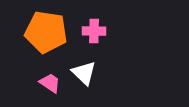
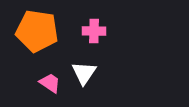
orange pentagon: moved 9 px left, 1 px up
white triangle: rotated 20 degrees clockwise
